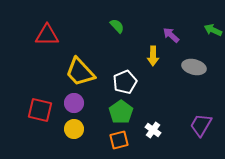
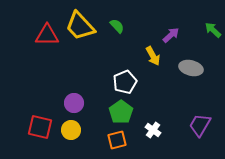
green arrow: rotated 18 degrees clockwise
purple arrow: rotated 96 degrees clockwise
yellow arrow: rotated 30 degrees counterclockwise
gray ellipse: moved 3 px left, 1 px down
yellow trapezoid: moved 46 px up
red square: moved 17 px down
purple trapezoid: moved 1 px left
yellow circle: moved 3 px left, 1 px down
orange square: moved 2 px left
